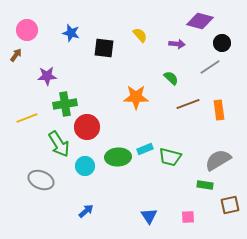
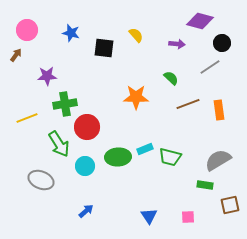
yellow semicircle: moved 4 px left
